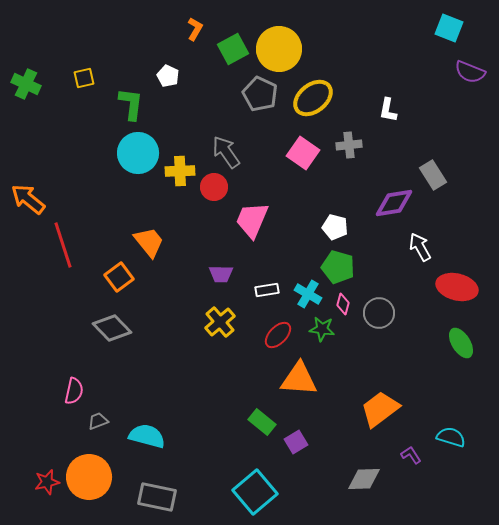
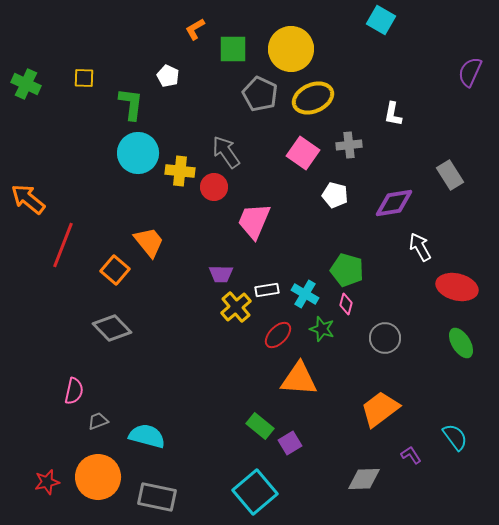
cyan square at (449, 28): moved 68 px left, 8 px up; rotated 8 degrees clockwise
orange L-shape at (195, 29): rotated 150 degrees counterclockwise
green square at (233, 49): rotated 28 degrees clockwise
yellow circle at (279, 49): moved 12 px right
purple semicircle at (470, 72): rotated 92 degrees clockwise
yellow square at (84, 78): rotated 15 degrees clockwise
yellow ellipse at (313, 98): rotated 15 degrees clockwise
white L-shape at (388, 110): moved 5 px right, 4 px down
yellow cross at (180, 171): rotated 8 degrees clockwise
gray rectangle at (433, 175): moved 17 px right
pink trapezoid at (252, 220): moved 2 px right, 1 px down
white pentagon at (335, 227): moved 32 px up
red line at (63, 245): rotated 39 degrees clockwise
green pentagon at (338, 267): moved 9 px right, 3 px down
orange square at (119, 277): moved 4 px left, 7 px up; rotated 12 degrees counterclockwise
cyan cross at (308, 294): moved 3 px left
pink diamond at (343, 304): moved 3 px right
gray circle at (379, 313): moved 6 px right, 25 px down
yellow cross at (220, 322): moved 16 px right, 15 px up
green star at (322, 329): rotated 10 degrees clockwise
green rectangle at (262, 422): moved 2 px left, 4 px down
cyan semicircle at (451, 437): moved 4 px right; rotated 36 degrees clockwise
purple square at (296, 442): moved 6 px left, 1 px down
orange circle at (89, 477): moved 9 px right
